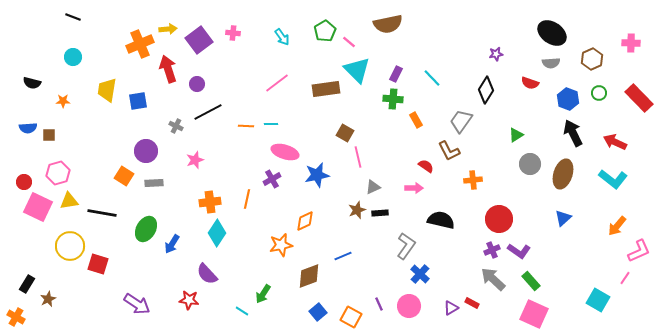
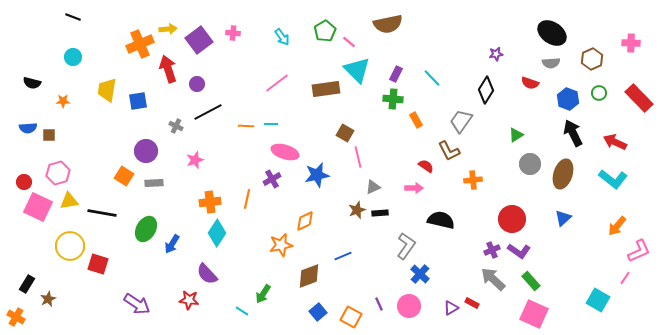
red circle at (499, 219): moved 13 px right
